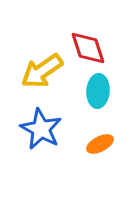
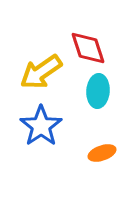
yellow arrow: moved 1 px left, 1 px down
blue star: moved 3 px up; rotated 9 degrees clockwise
orange ellipse: moved 2 px right, 9 px down; rotated 8 degrees clockwise
